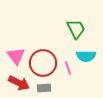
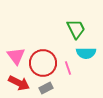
cyan semicircle: moved 3 px up
gray rectangle: moved 2 px right; rotated 24 degrees counterclockwise
